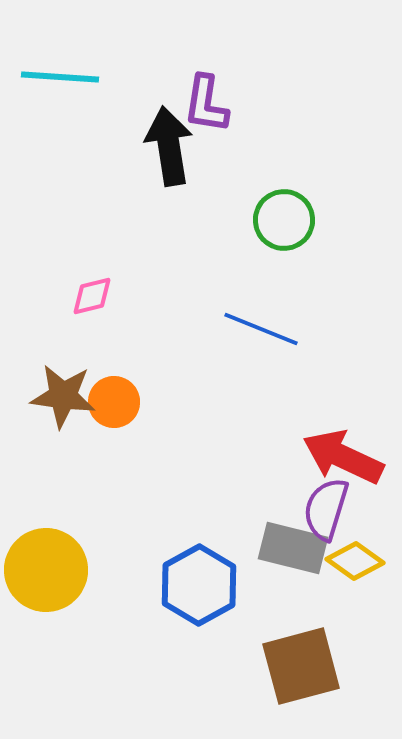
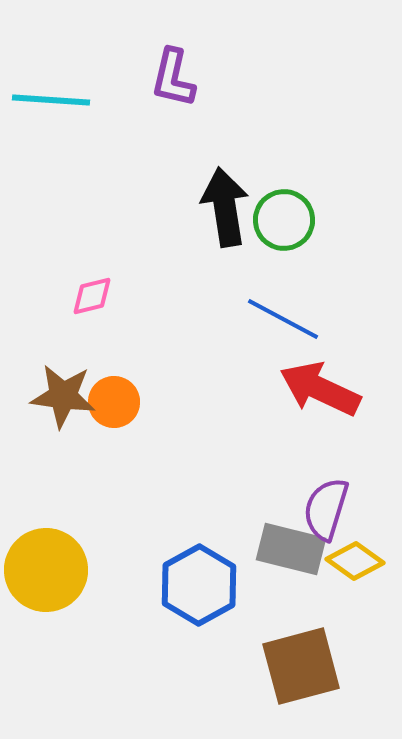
cyan line: moved 9 px left, 23 px down
purple L-shape: moved 33 px left, 26 px up; rotated 4 degrees clockwise
black arrow: moved 56 px right, 61 px down
blue line: moved 22 px right, 10 px up; rotated 6 degrees clockwise
red arrow: moved 23 px left, 68 px up
gray rectangle: moved 2 px left, 1 px down
